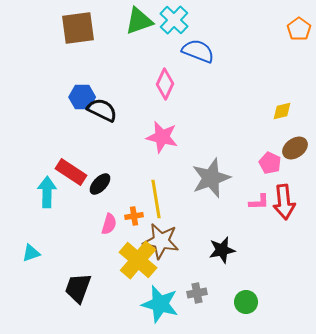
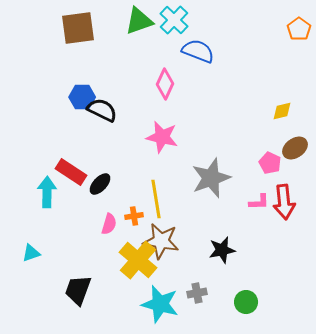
black trapezoid: moved 2 px down
